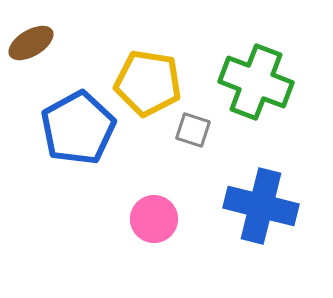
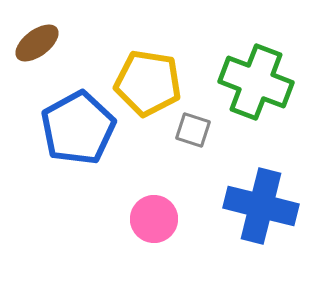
brown ellipse: moved 6 px right; rotated 6 degrees counterclockwise
